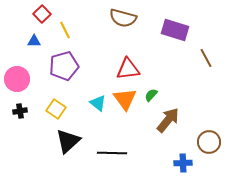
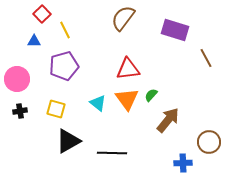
brown semicircle: rotated 112 degrees clockwise
orange triangle: moved 2 px right
yellow square: rotated 18 degrees counterclockwise
black triangle: rotated 12 degrees clockwise
